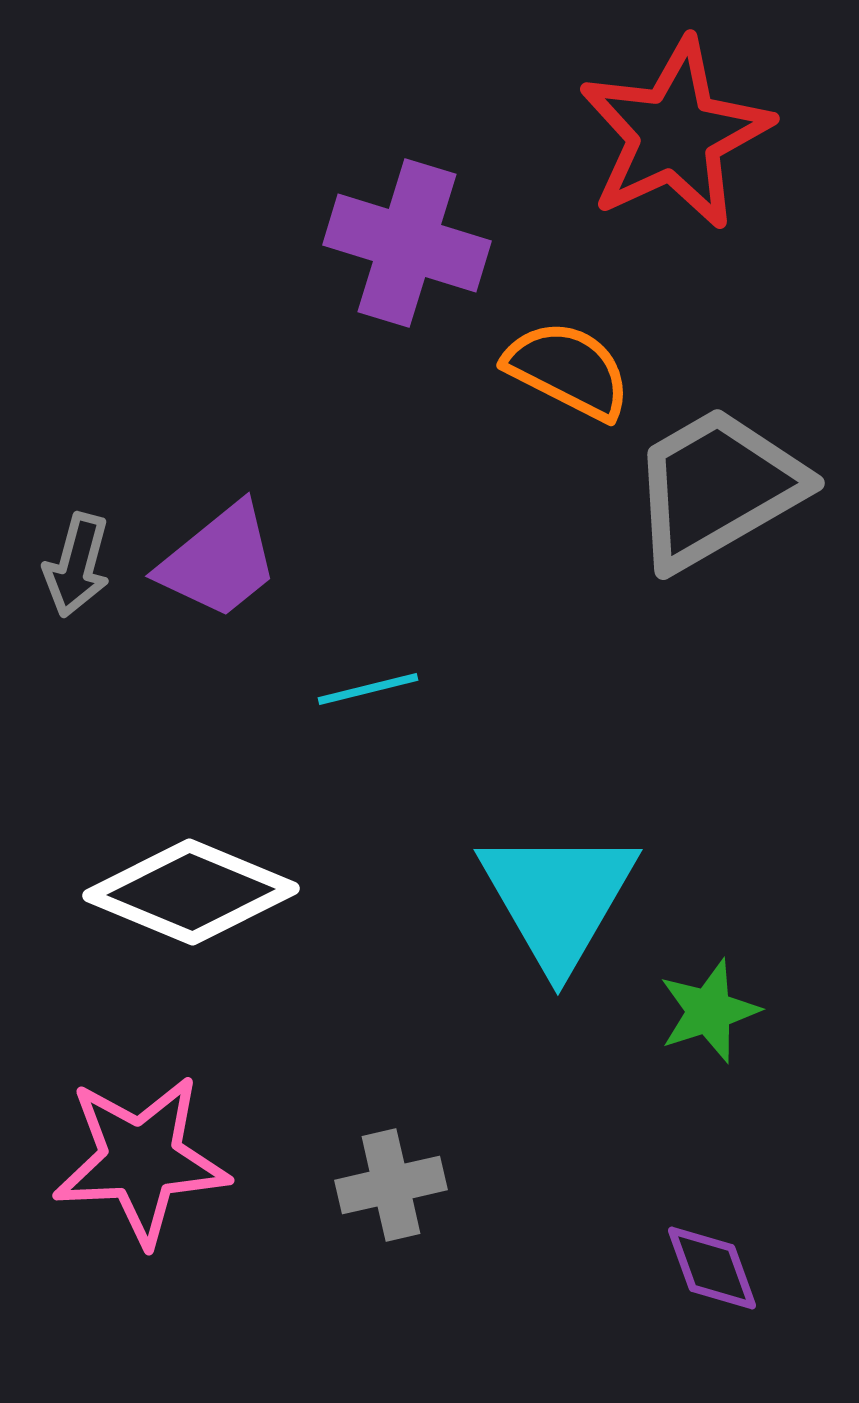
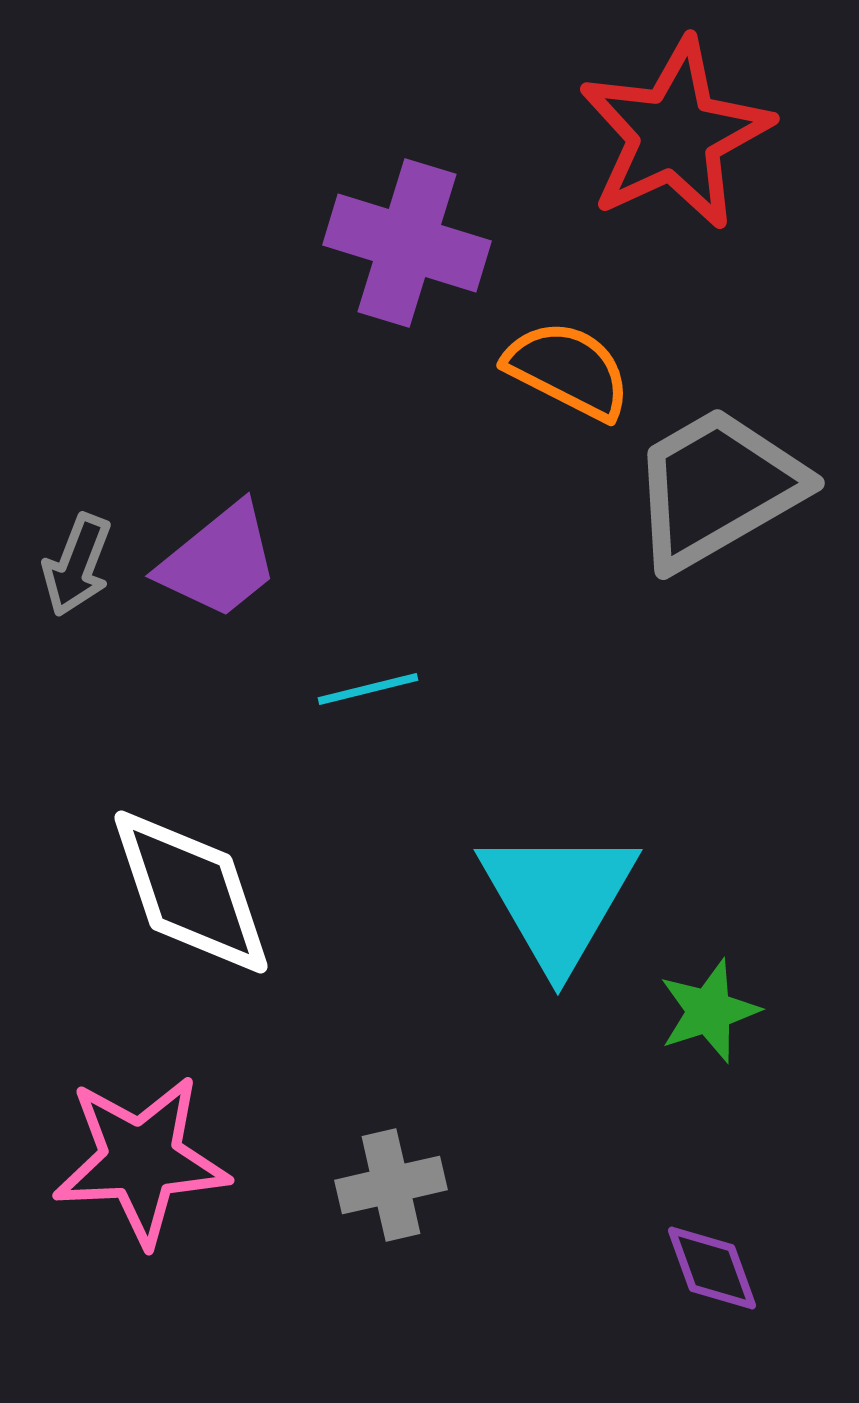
gray arrow: rotated 6 degrees clockwise
white diamond: rotated 49 degrees clockwise
